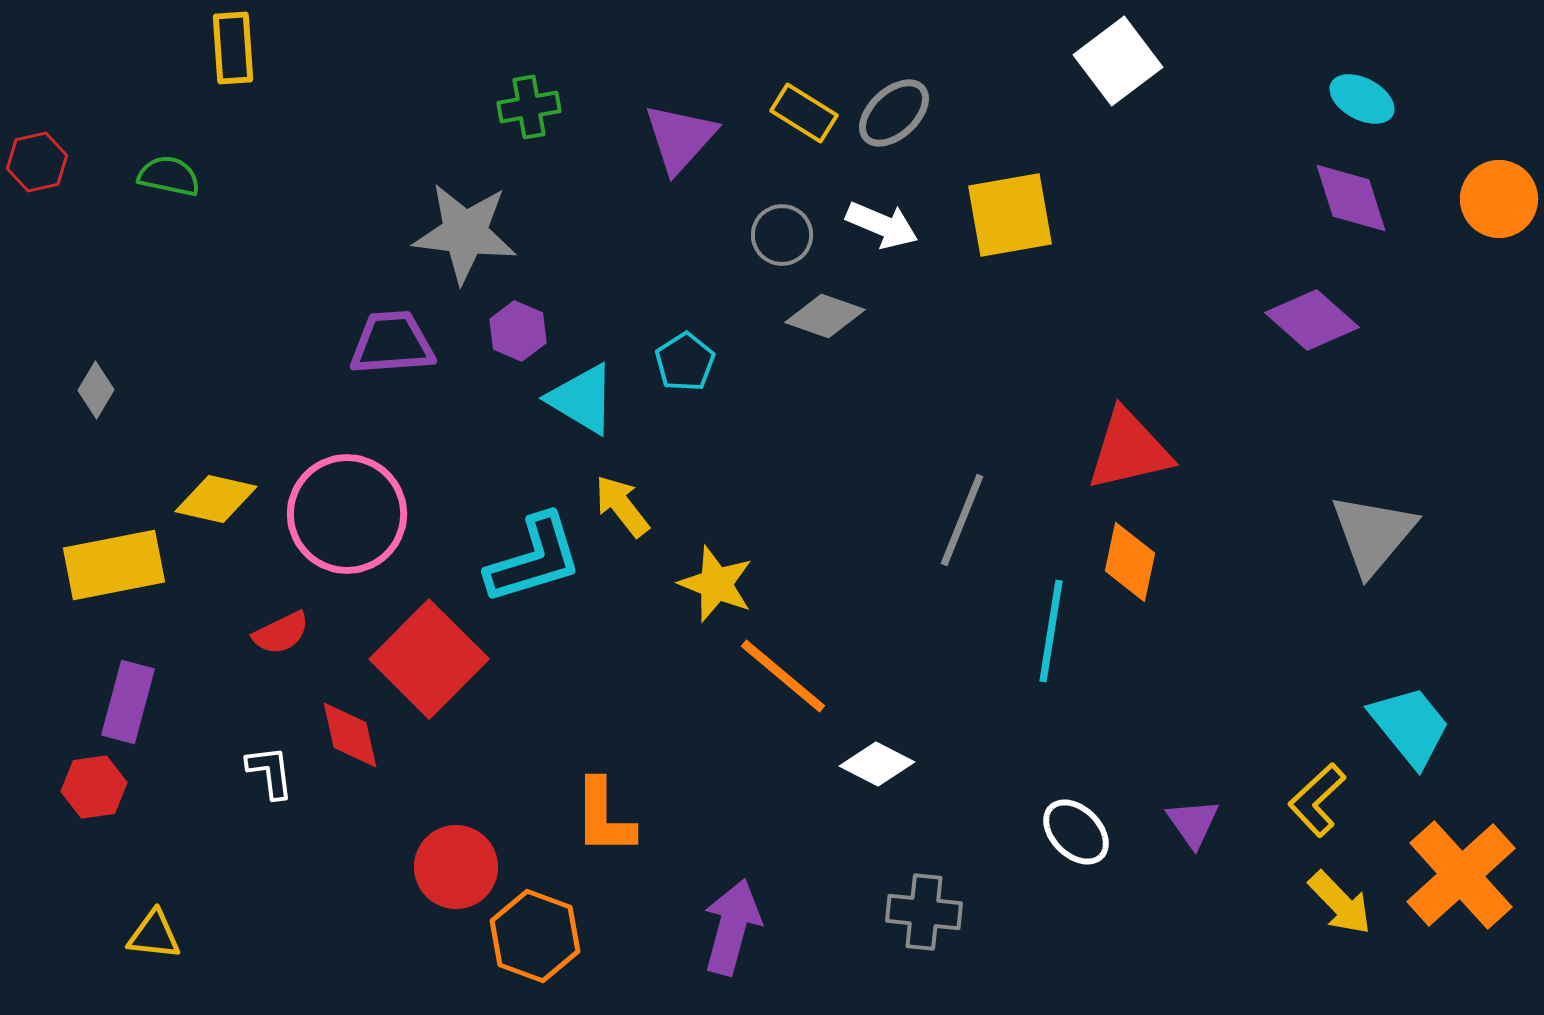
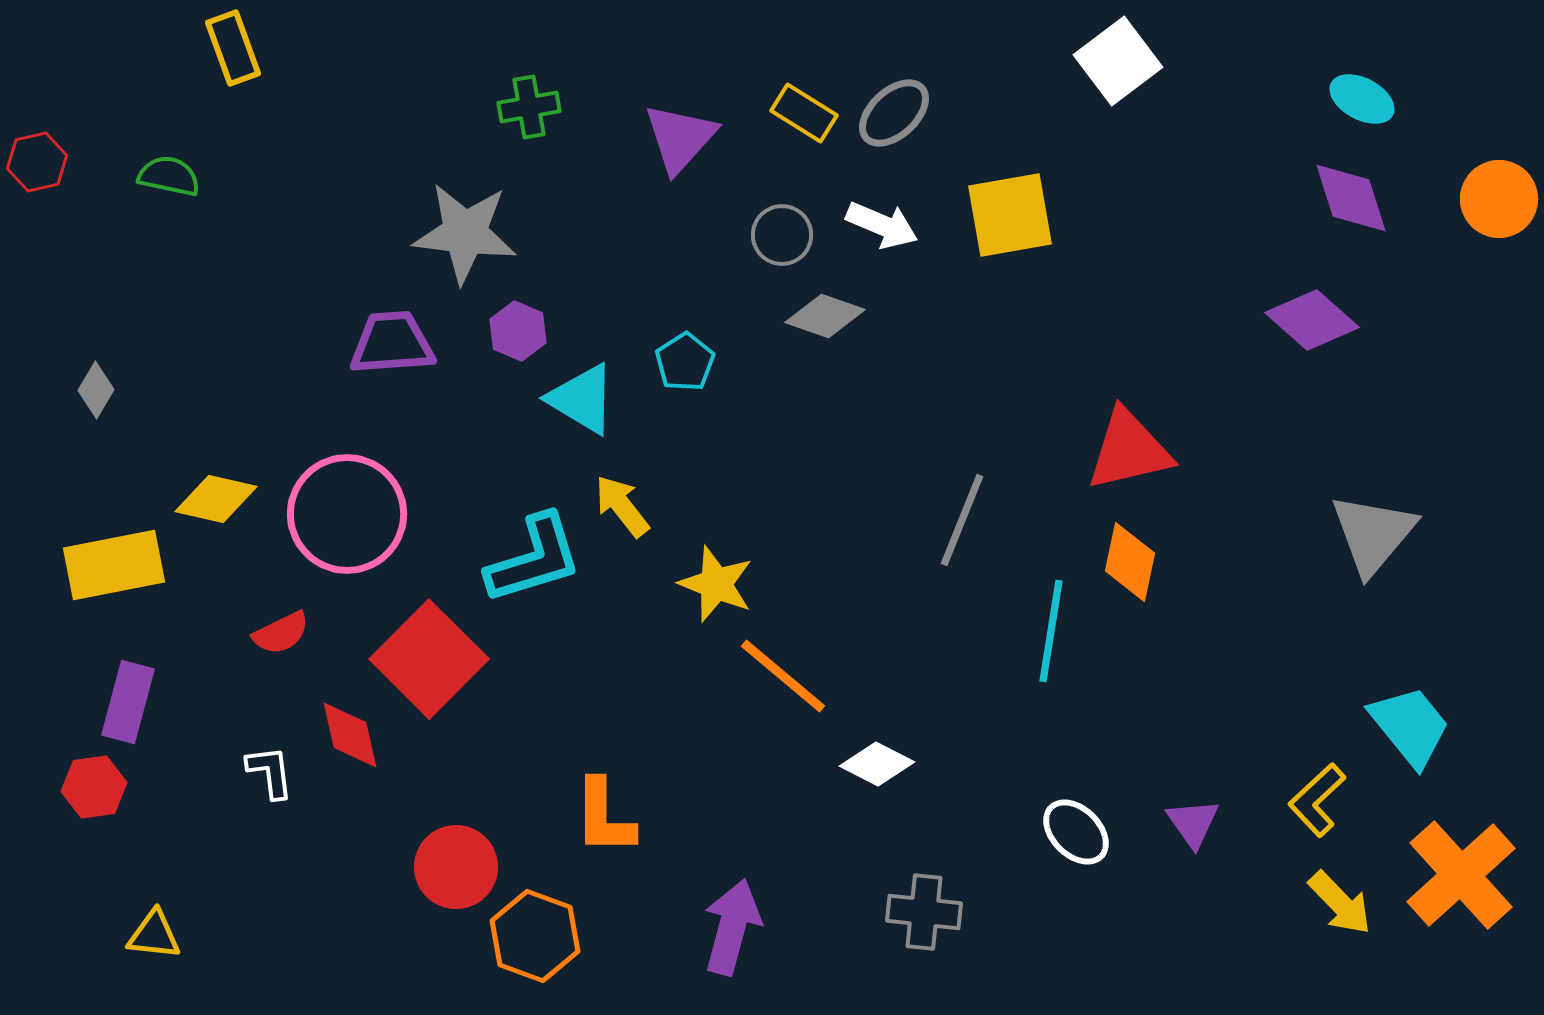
yellow rectangle at (233, 48): rotated 16 degrees counterclockwise
